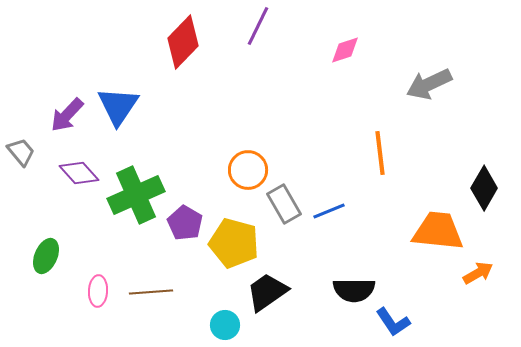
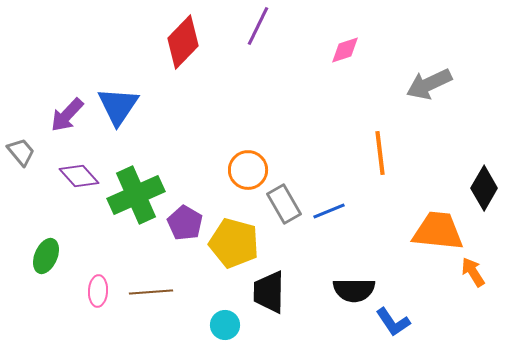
purple diamond: moved 3 px down
orange arrow: moved 5 px left, 1 px up; rotated 92 degrees counterclockwise
black trapezoid: moved 2 px right; rotated 54 degrees counterclockwise
